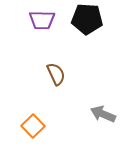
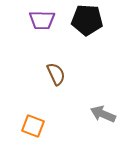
black pentagon: moved 1 px down
orange square: rotated 25 degrees counterclockwise
